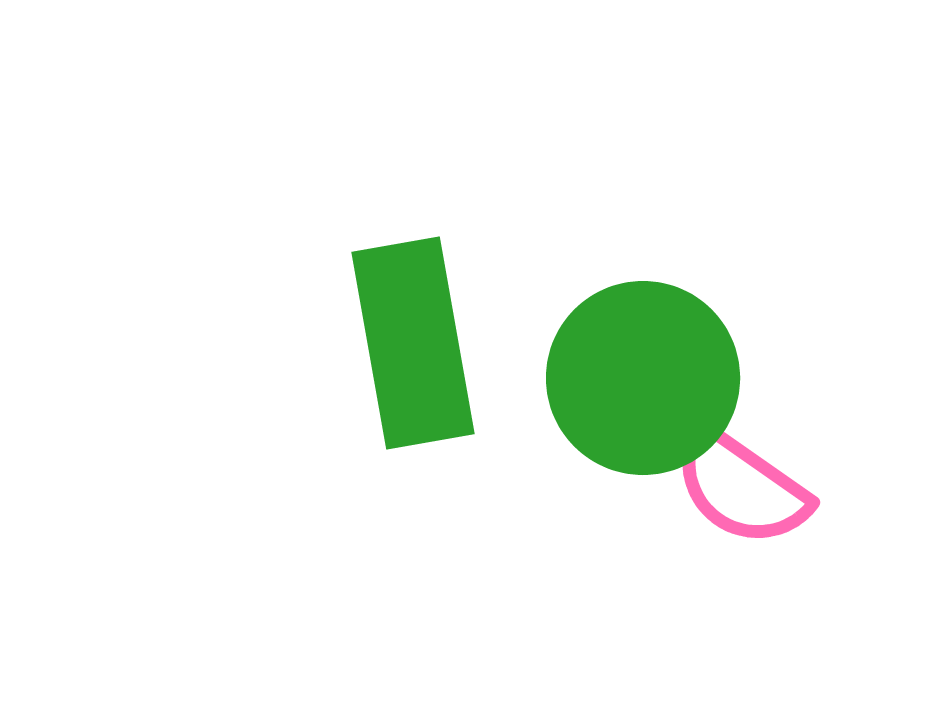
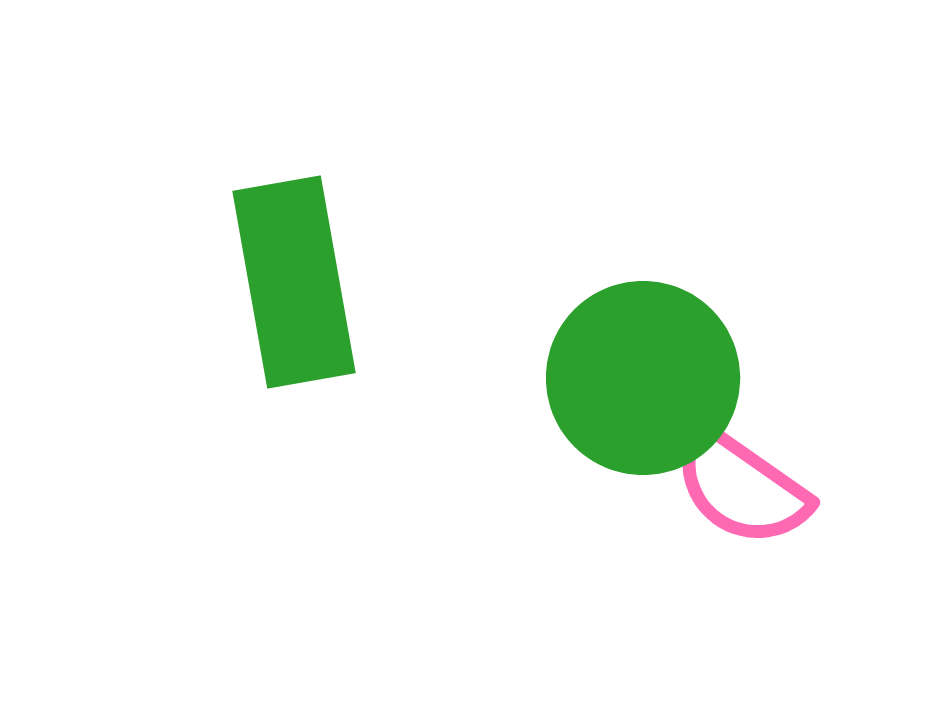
green rectangle: moved 119 px left, 61 px up
